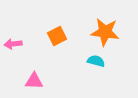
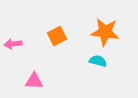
cyan semicircle: moved 2 px right
